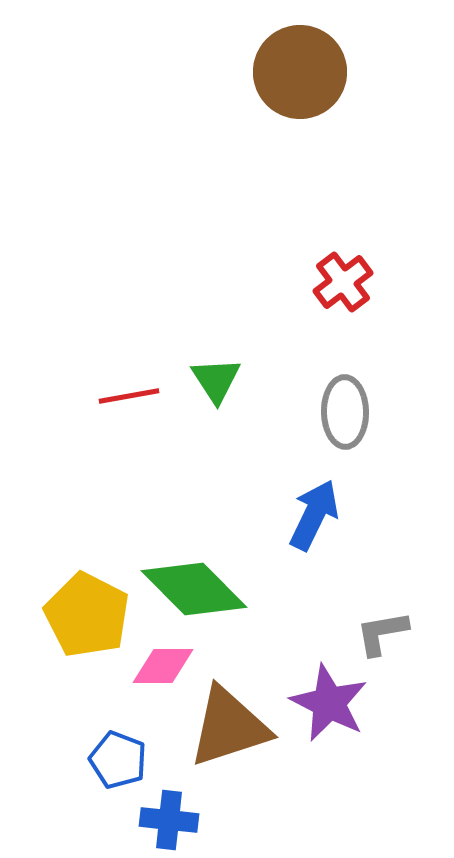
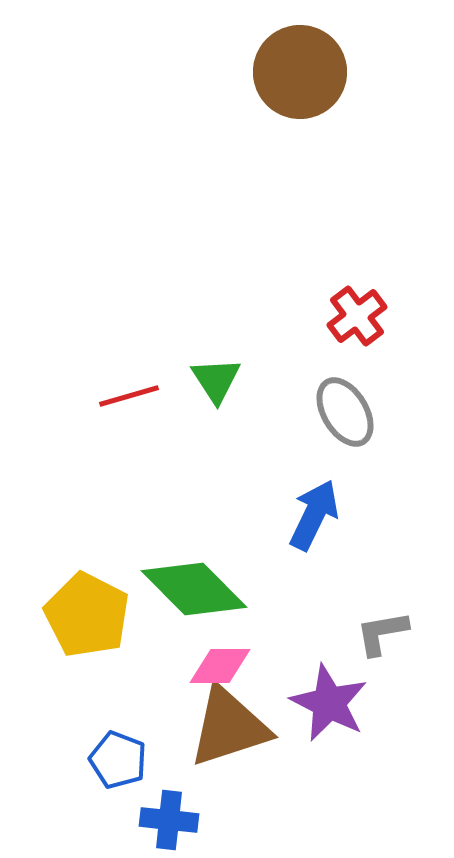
red cross: moved 14 px right, 34 px down
red line: rotated 6 degrees counterclockwise
gray ellipse: rotated 30 degrees counterclockwise
pink diamond: moved 57 px right
